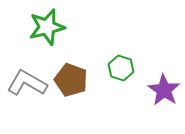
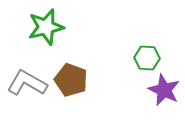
green star: moved 1 px left
green hexagon: moved 26 px right, 10 px up; rotated 15 degrees counterclockwise
purple star: rotated 8 degrees counterclockwise
